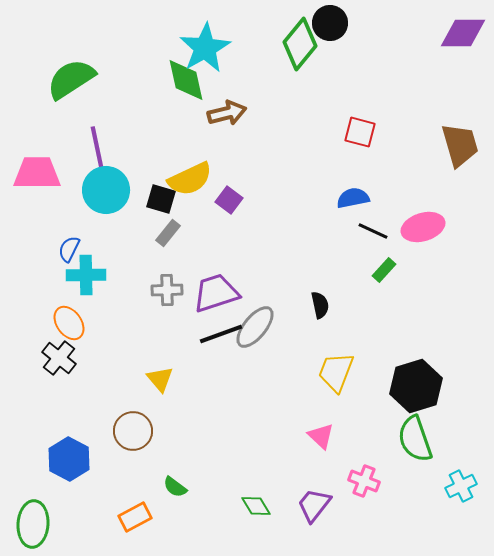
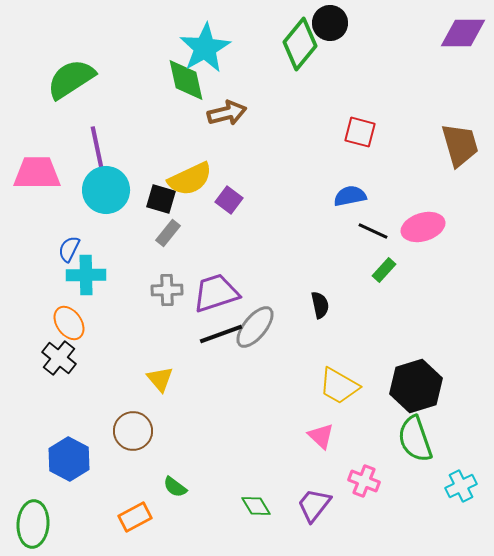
blue semicircle at (353, 198): moved 3 px left, 2 px up
yellow trapezoid at (336, 372): moved 3 px right, 14 px down; rotated 81 degrees counterclockwise
